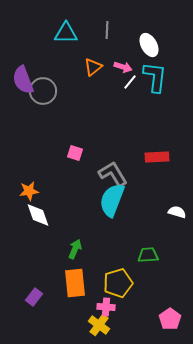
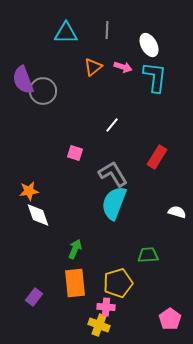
white line: moved 18 px left, 43 px down
red rectangle: rotated 55 degrees counterclockwise
cyan semicircle: moved 2 px right, 3 px down
yellow cross: rotated 15 degrees counterclockwise
